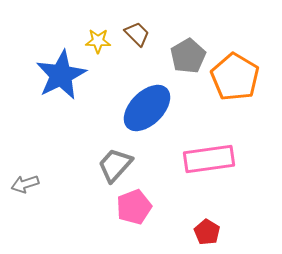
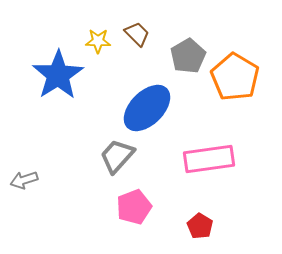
blue star: moved 3 px left; rotated 6 degrees counterclockwise
gray trapezoid: moved 2 px right, 9 px up
gray arrow: moved 1 px left, 4 px up
red pentagon: moved 7 px left, 6 px up
